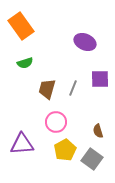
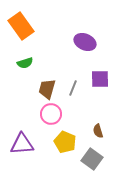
pink circle: moved 5 px left, 8 px up
yellow pentagon: moved 8 px up; rotated 20 degrees counterclockwise
